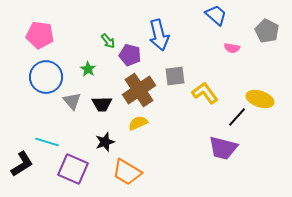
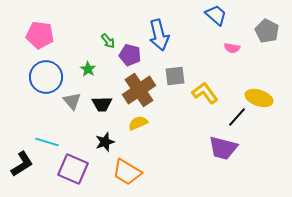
yellow ellipse: moved 1 px left, 1 px up
